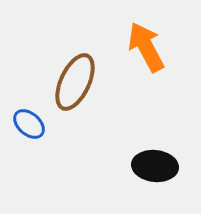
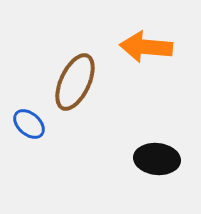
orange arrow: rotated 57 degrees counterclockwise
black ellipse: moved 2 px right, 7 px up
